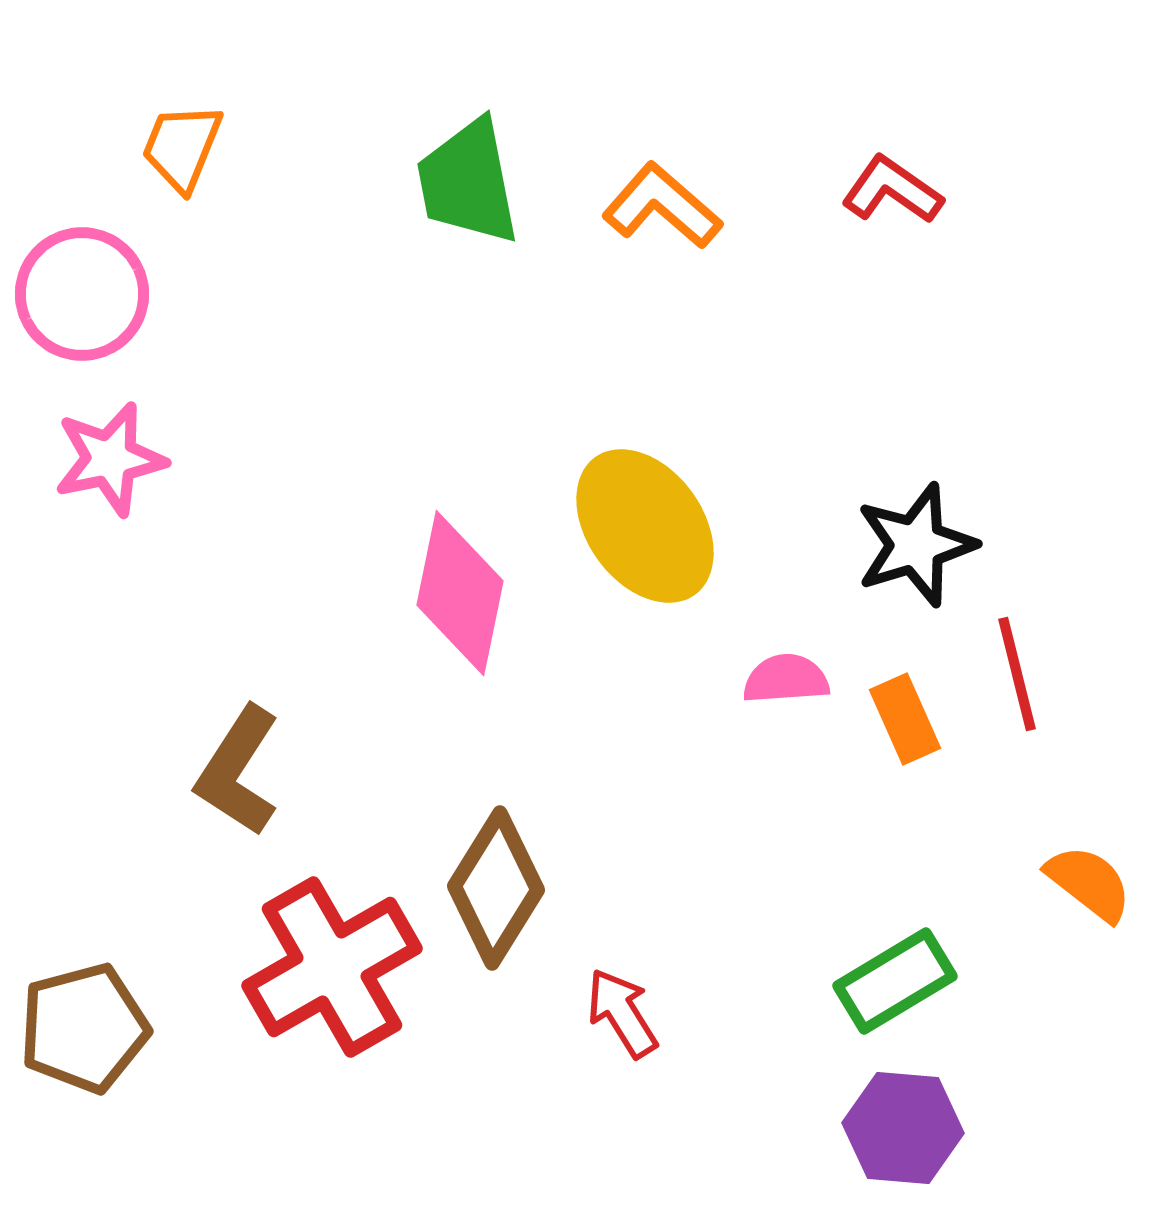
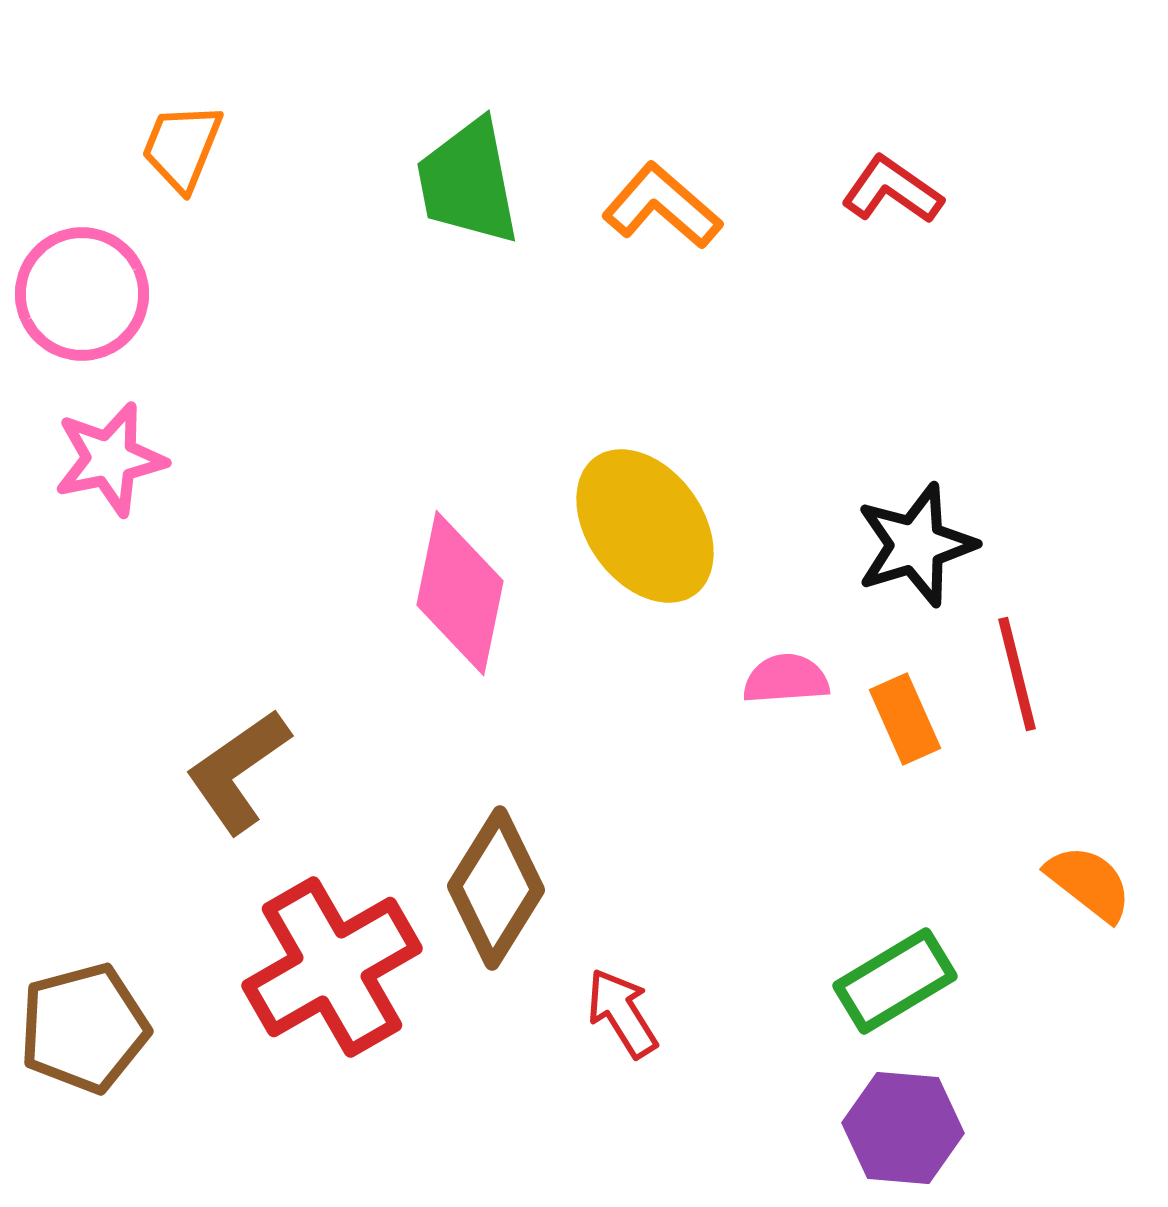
brown L-shape: rotated 22 degrees clockwise
